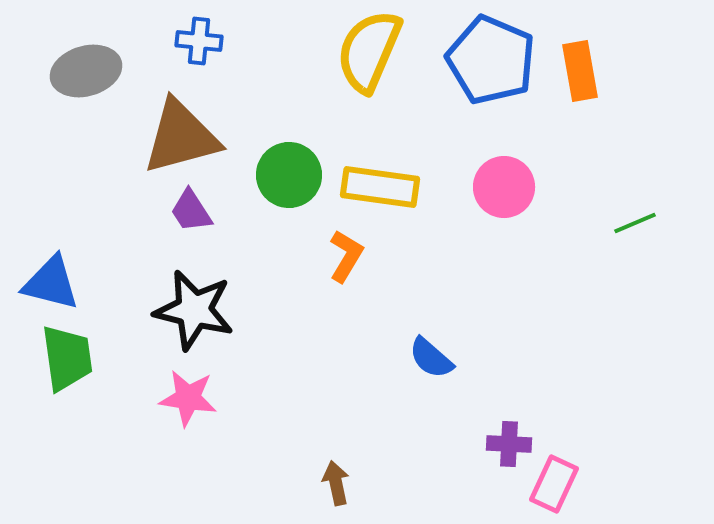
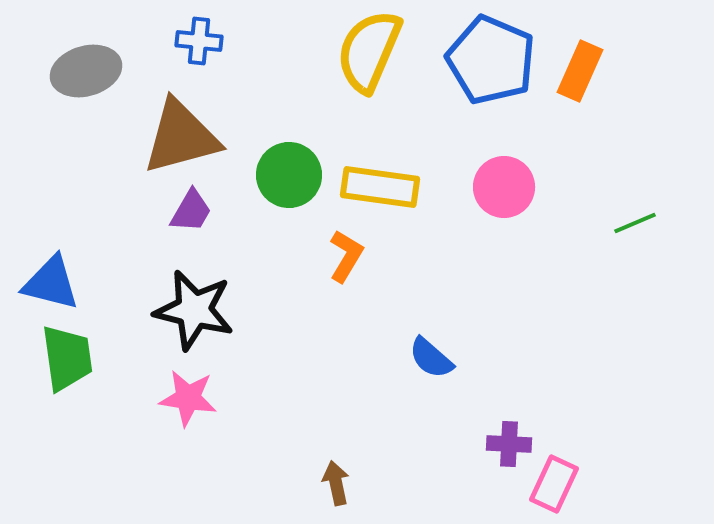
orange rectangle: rotated 34 degrees clockwise
purple trapezoid: rotated 117 degrees counterclockwise
